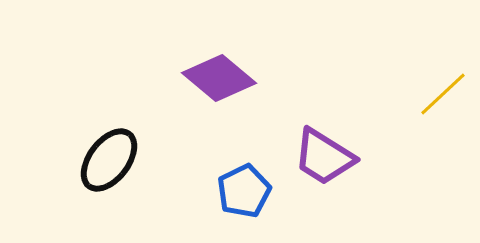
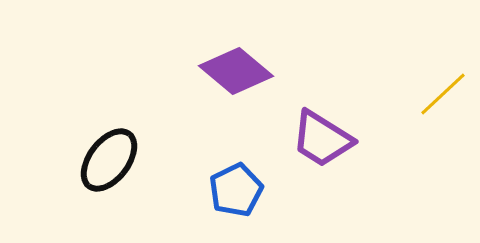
purple diamond: moved 17 px right, 7 px up
purple trapezoid: moved 2 px left, 18 px up
blue pentagon: moved 8 px left, 1 px up
